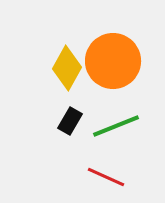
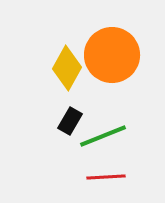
orange circle: moved 1 px left, 6 px up
green line: moved 13 px left, 10 px down
red line: rotated 27 degrees counterclockwise
